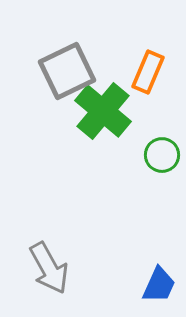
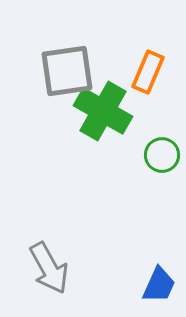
gray square: rotated 18 degrees clockwise
green cross: rotated 10 degrees counterclockwise
